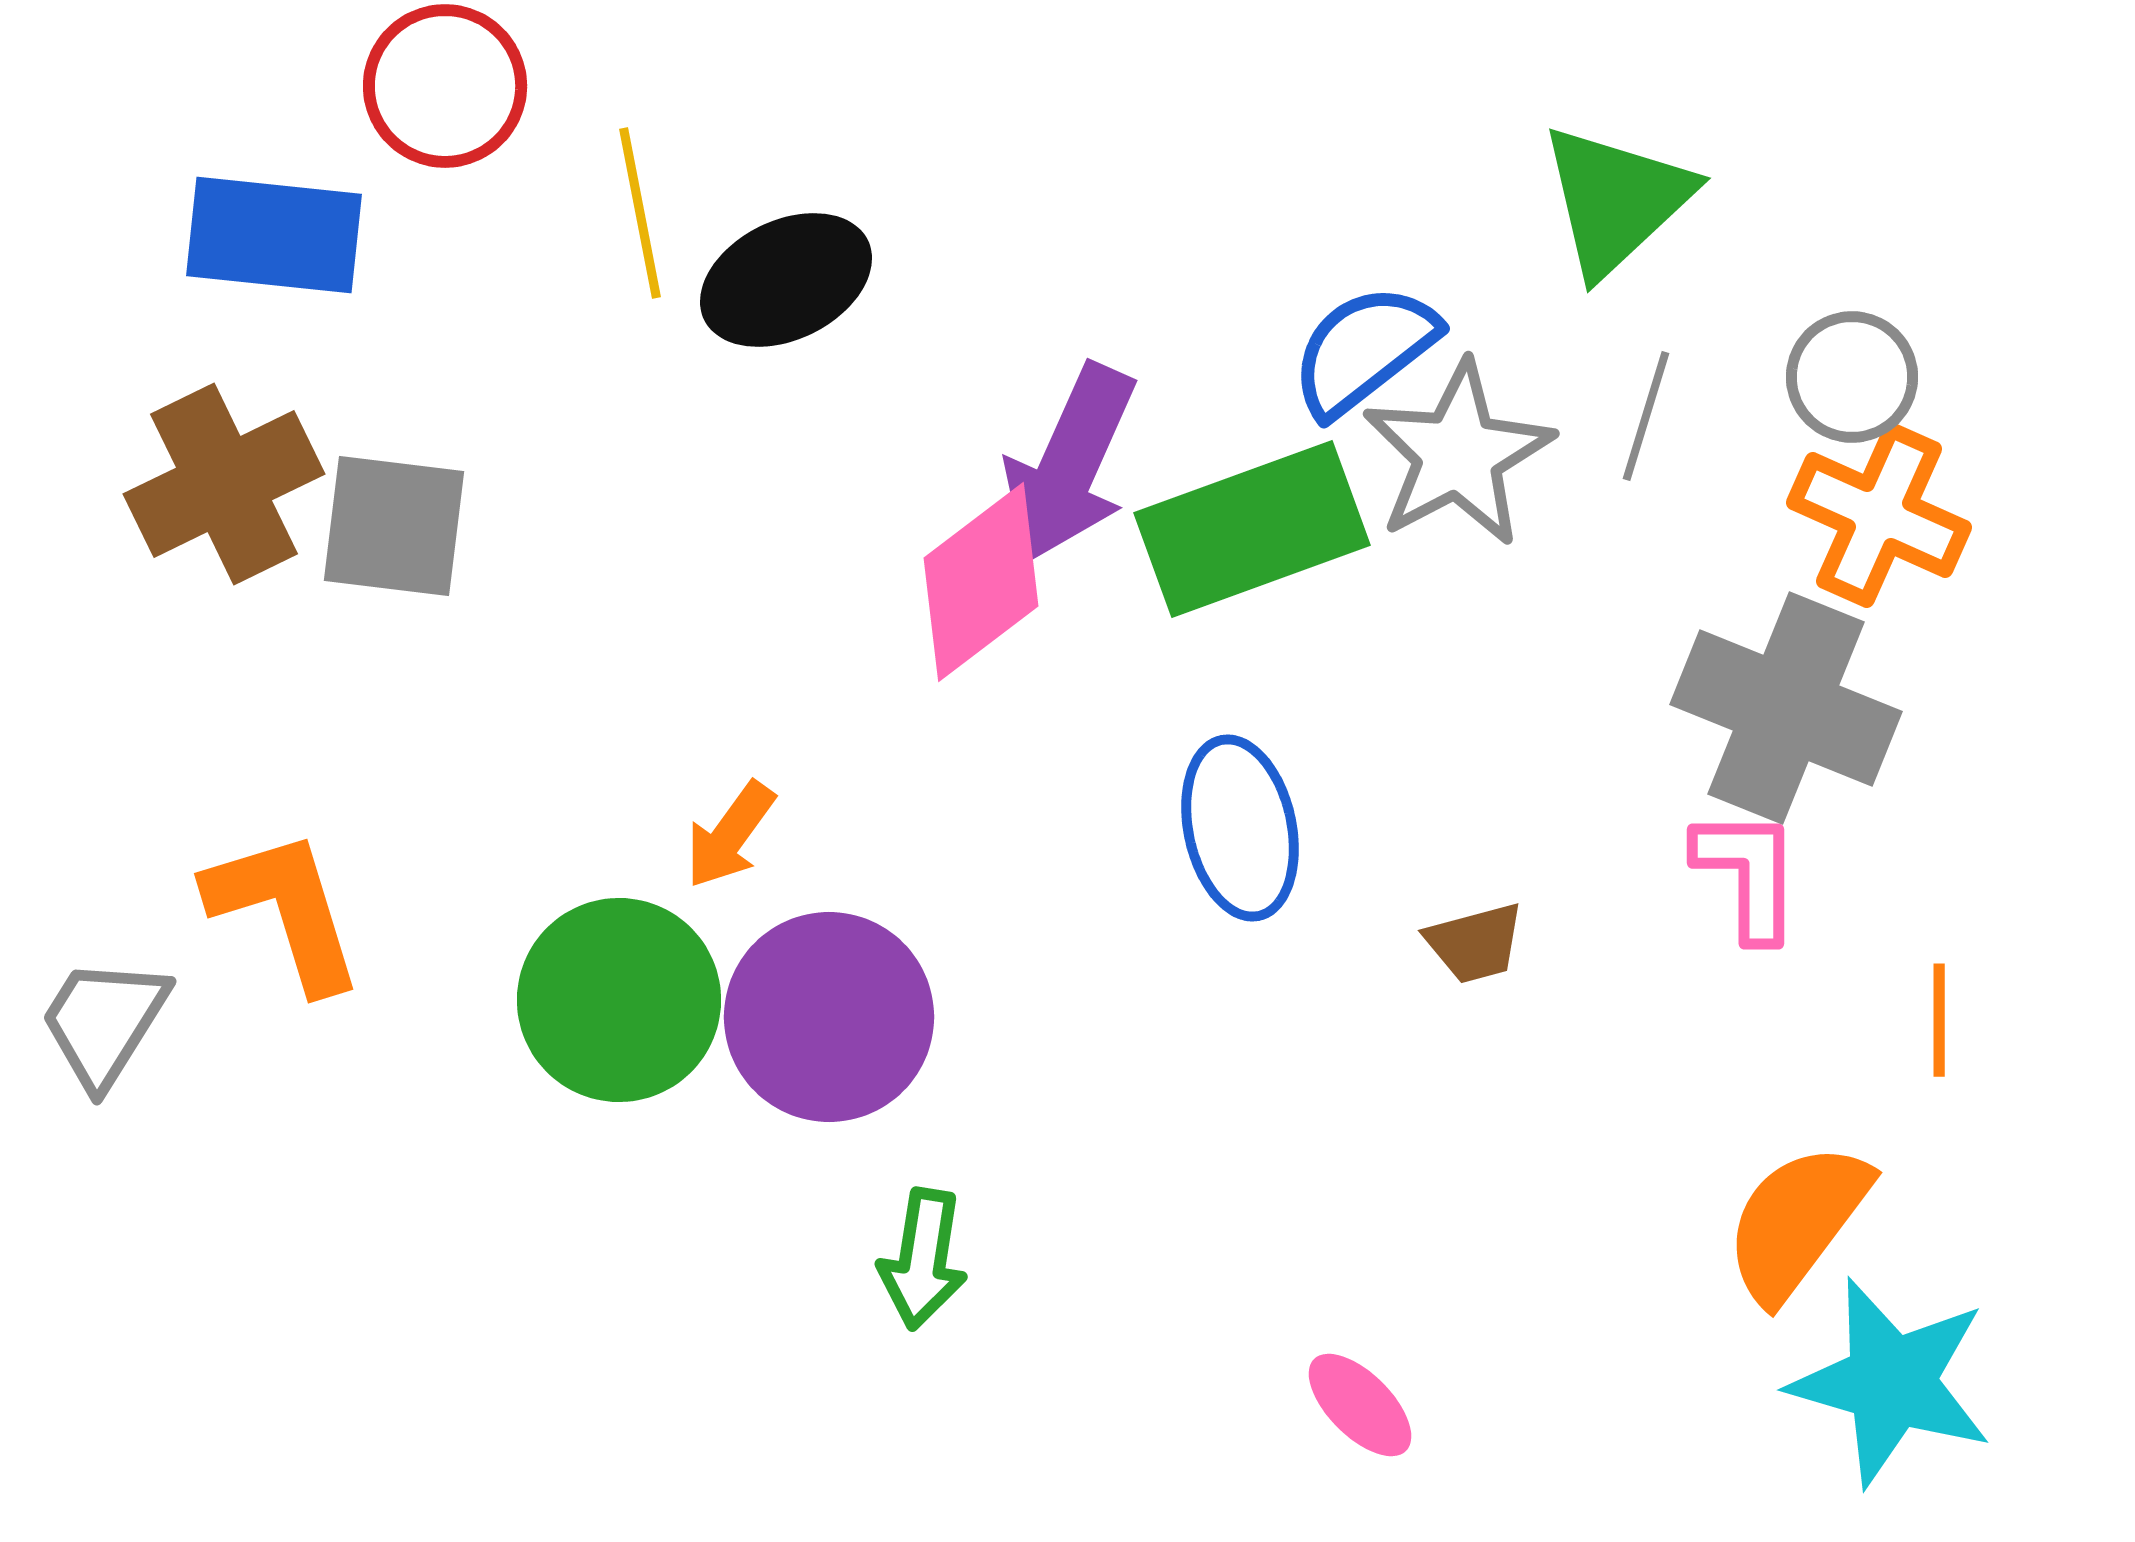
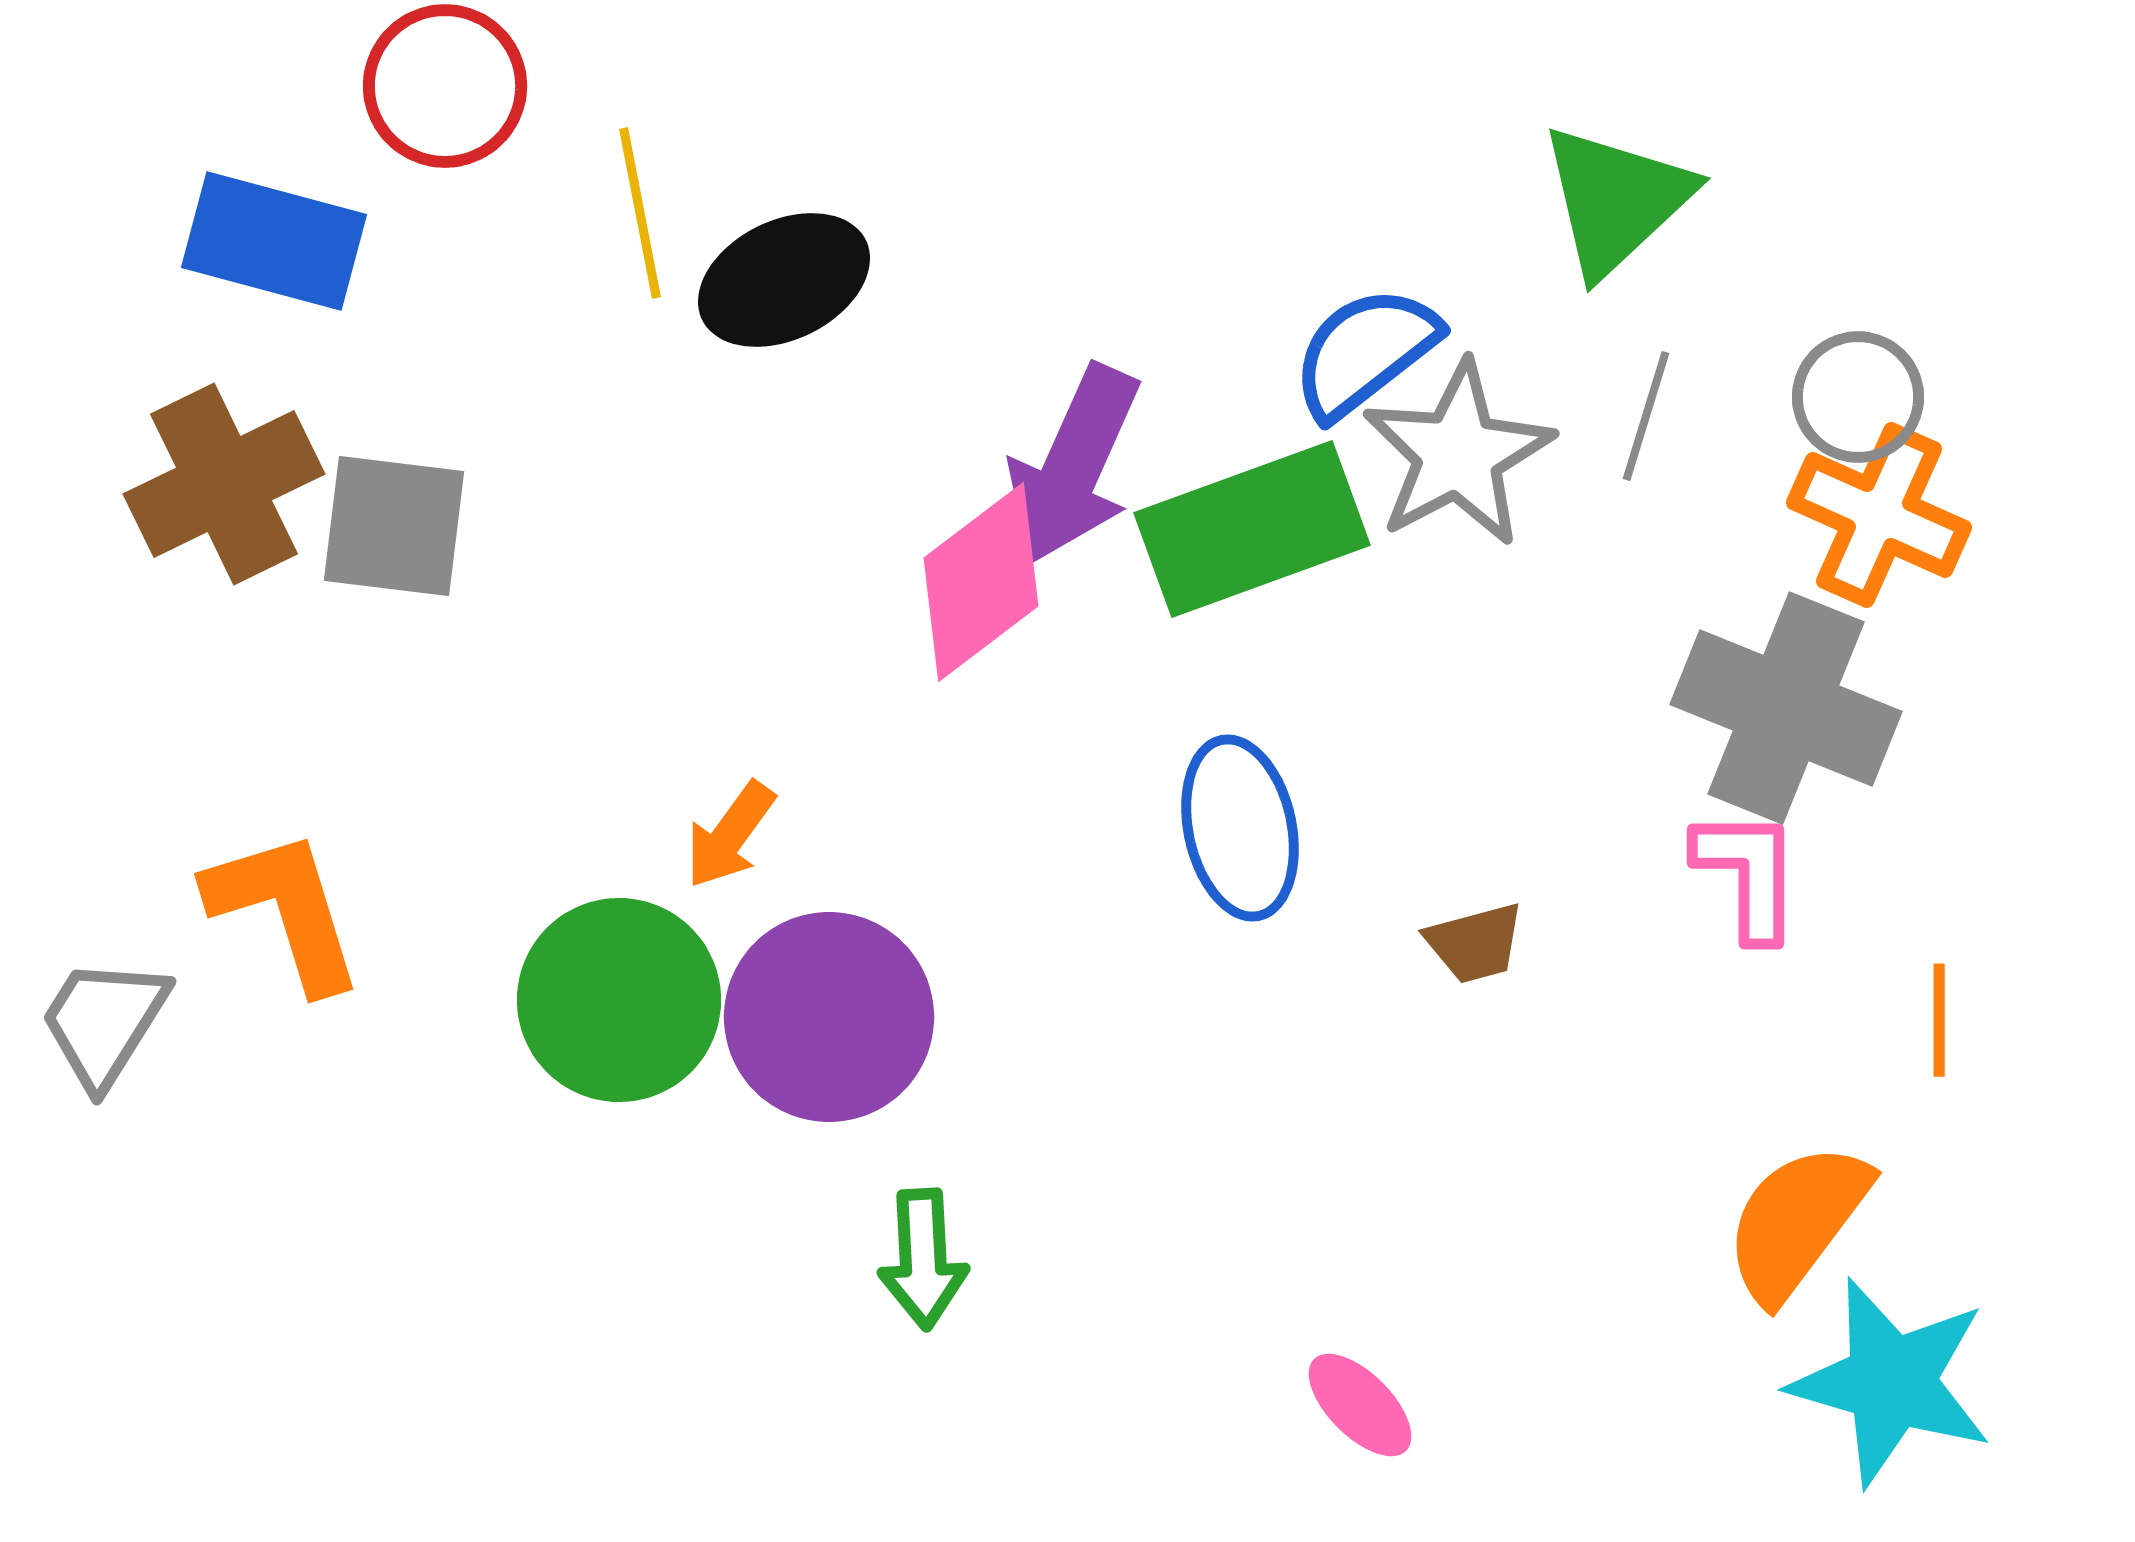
blue rectangle: moved 6 px down; rotated 9 degrees clockwise
black ellipse: moved 2 px left
blue semicircle: moved 1 px right, 2 px down
gray circle: moved 6 px right, 20 px down
purple arrow: moved 4 px right, 1 px down
green arrow: rotated 12 degrees counterclockwise
